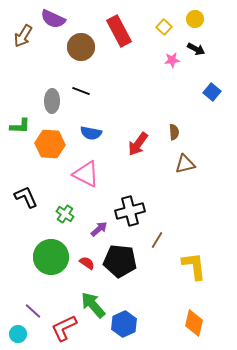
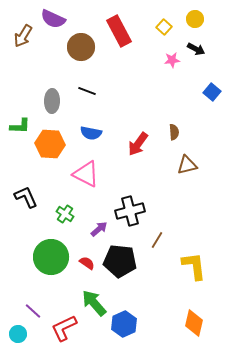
black line: moved 6 px right
brown triangle: moved 2 px right, 1 px down
green arrow: moved 1 px right, 2 px up
